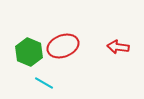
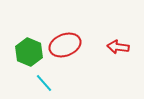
red ellipse: moved 2 px right, 1 px up
cyan line: rotated 18 degrees clockwise
